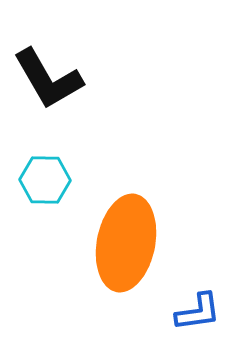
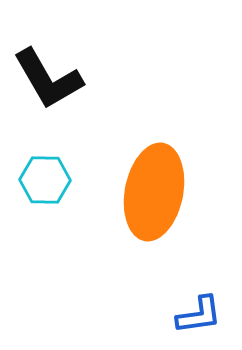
orange ellipse: moved 28 px right, 51 px up
blue L-shape: moved 1 px right, 3 px down
